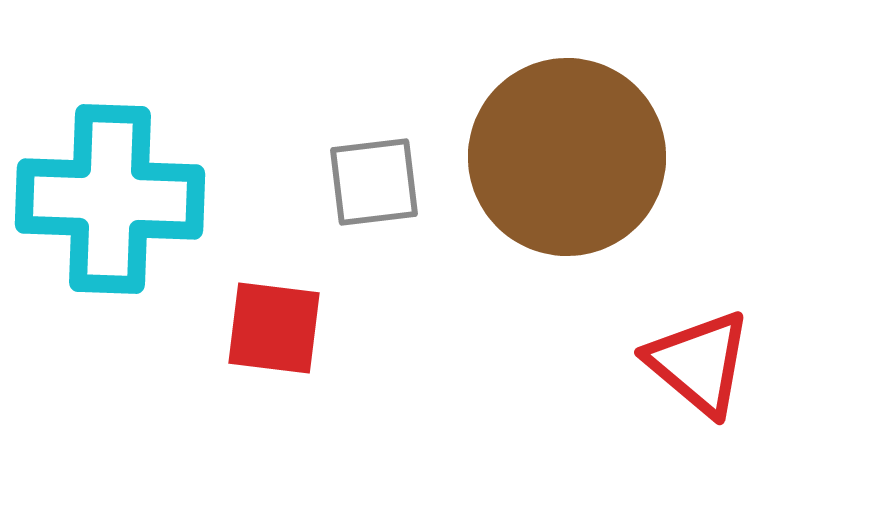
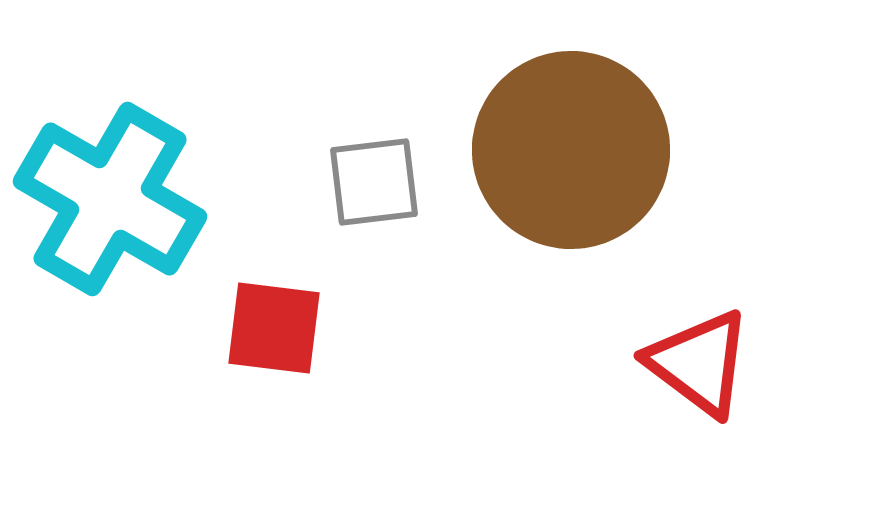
brown circle: moved 4 px right, 7 px up
cyan cross: rotated 28 degrees clockwise
red triangle: rotated 3 degrees counterclockwise
